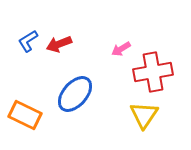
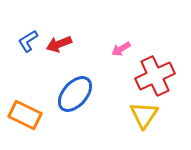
red cross: moved 2 px right, 4 px down; rotated 15 degrees counterclockwise
